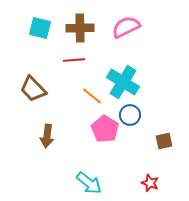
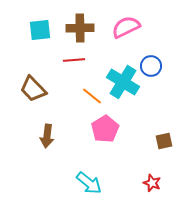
cyan square: moved 2 px down; rotated 20 degrees counterclockwise
blue circle: moved 21 px right, 49 px up
pink pentagon: rotated 8 degrees clockwise
red star: moved 2 px right
